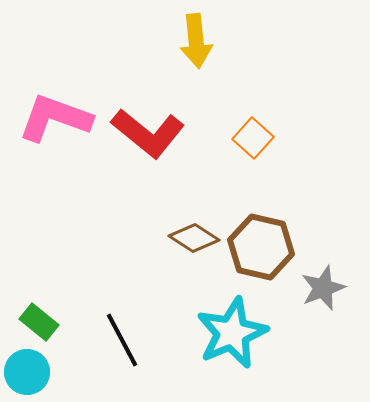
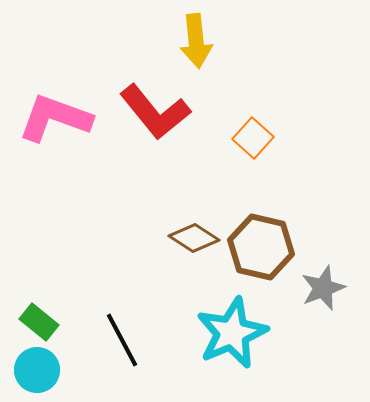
red L-shape: moved 7 px right, 21 px up; rotated 12 degrees clockwise
cyan circle: moved 10 px right, 2 px up
